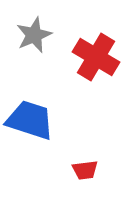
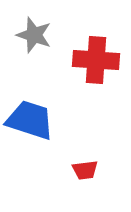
gray star: rotated 30 degrees counterclockwise
red cross: moved 3 px down; rotated 27 degrees counterclockwise
